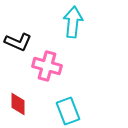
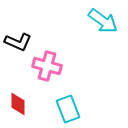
cyan arrow: moved 30 px right, 1 px up; rotated 120 degrees clockwise
cyan rectangle: moved 2 px up
